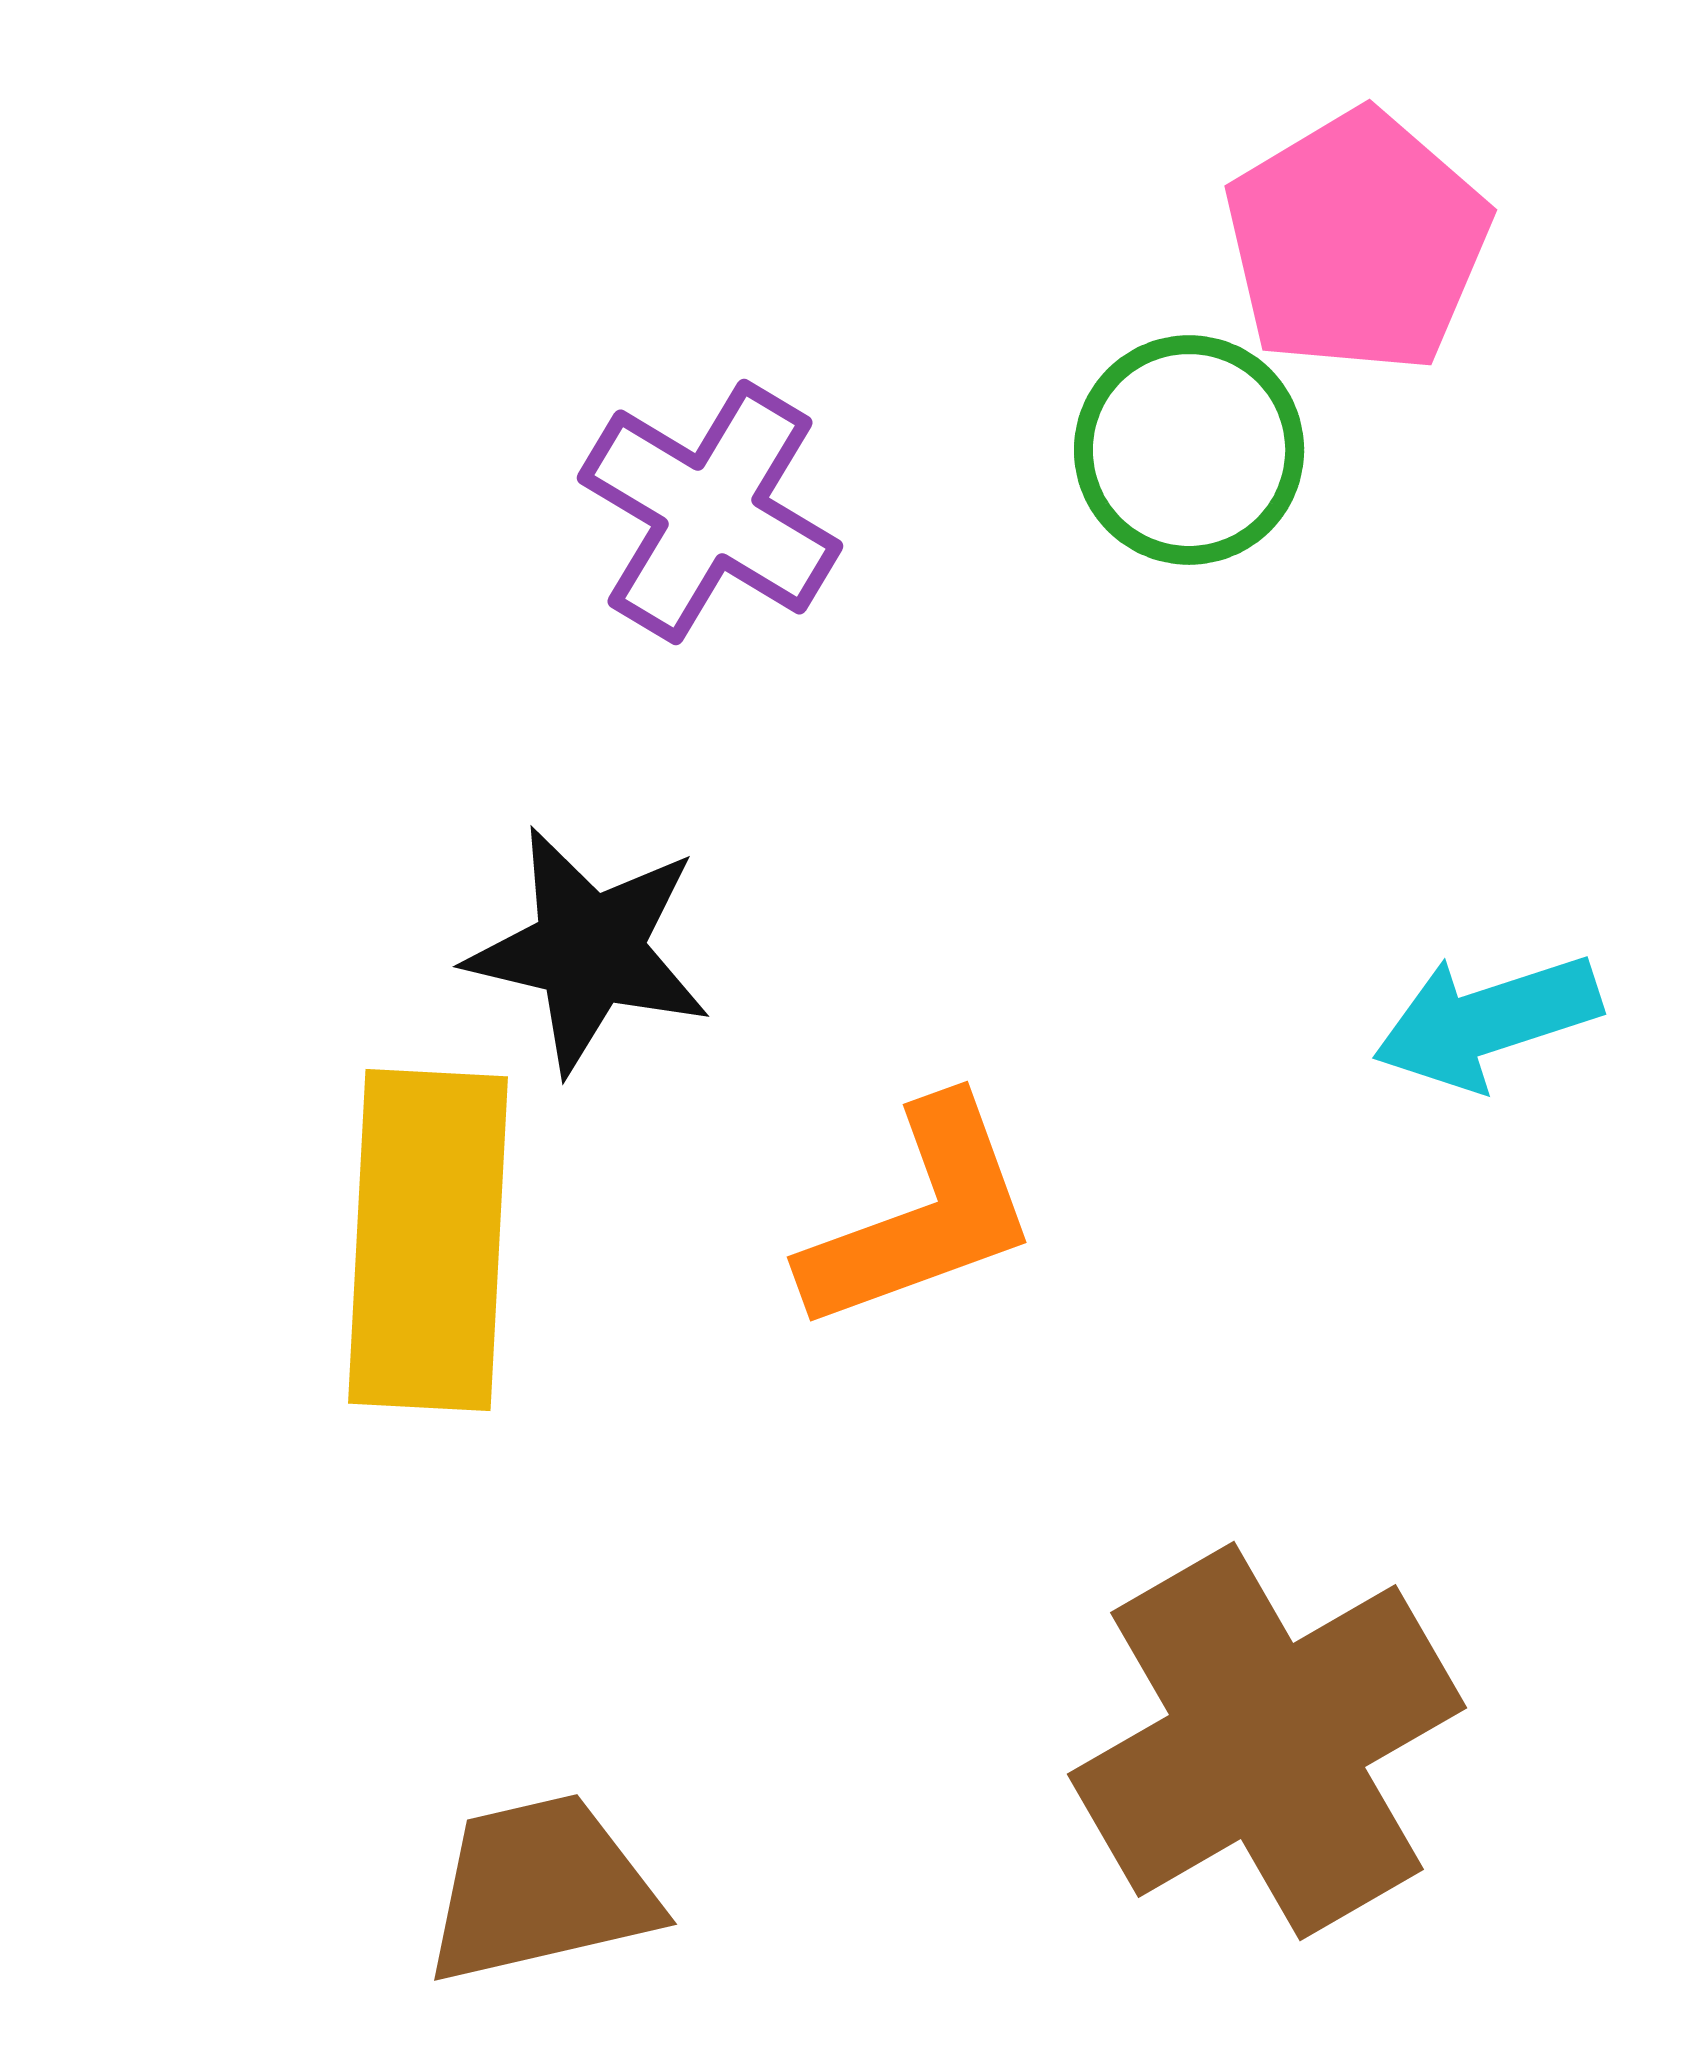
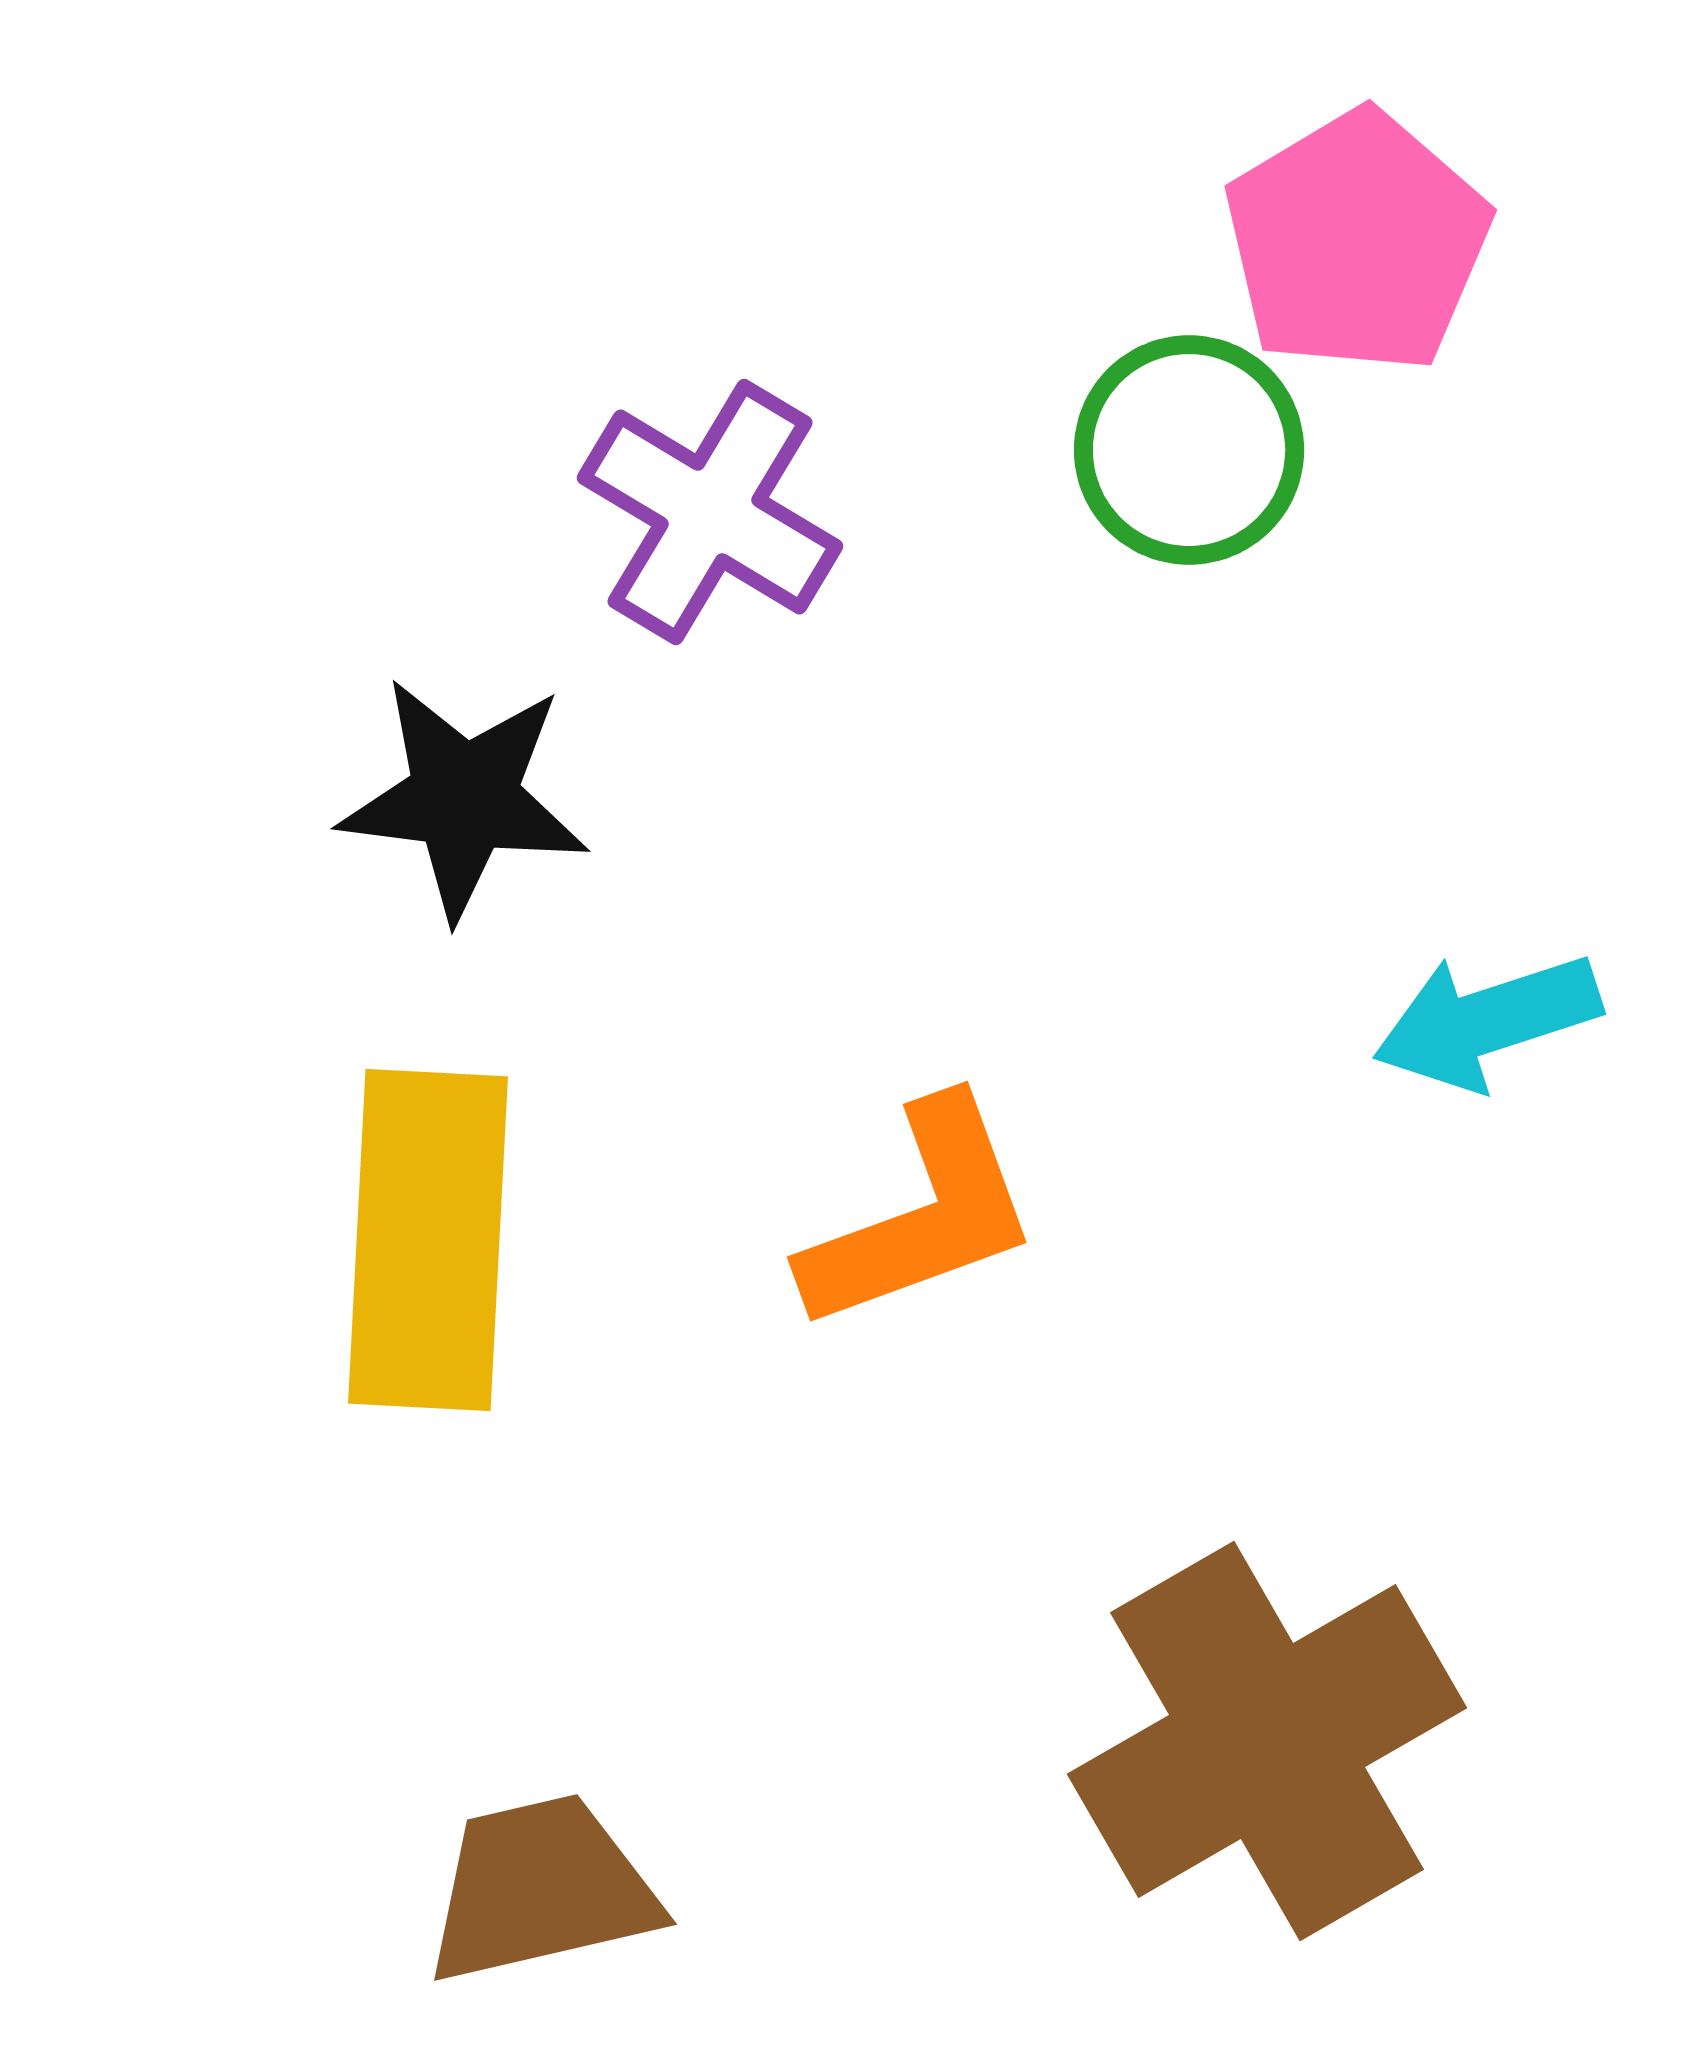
black star: moved 125 px left, 152 px up; rotated 6 degrees counterclockwise
